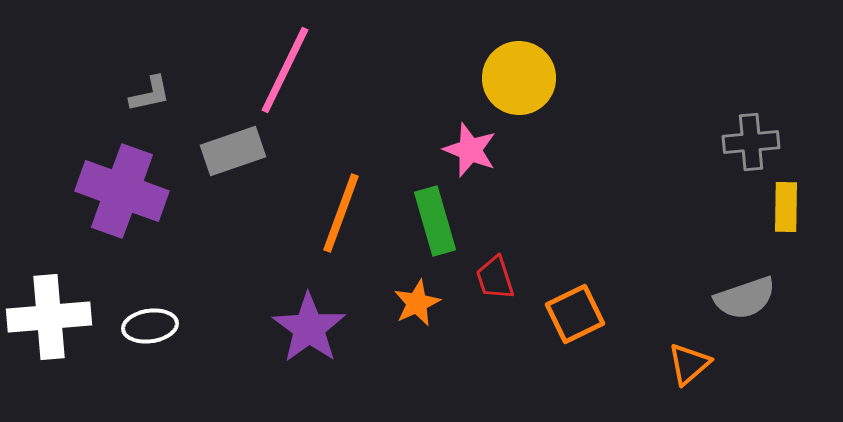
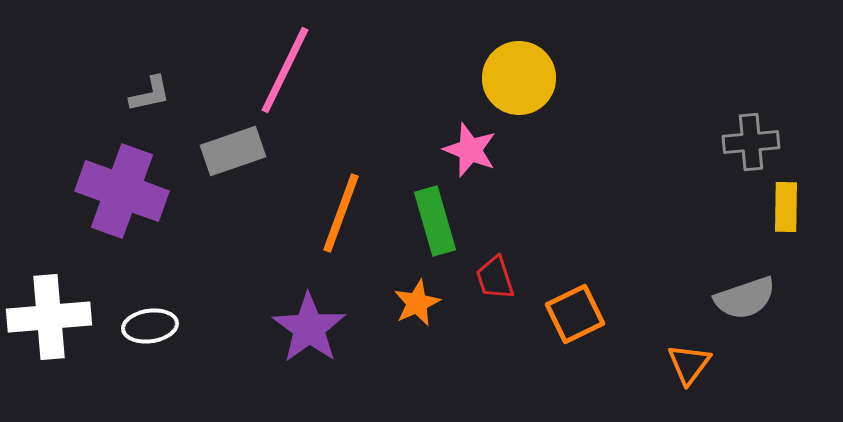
orange triangle: rotated 12 degrees counterclockwise
